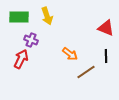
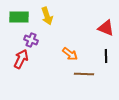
brown line: moved 2 px left, 2 px down; rotated 36 degrees clockwise
